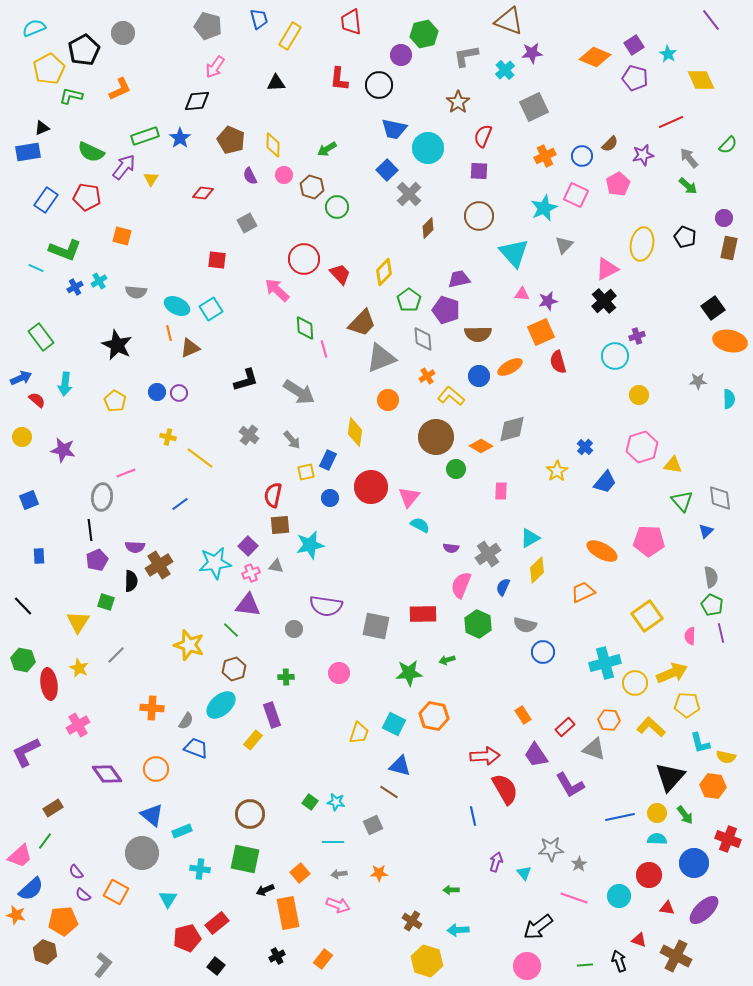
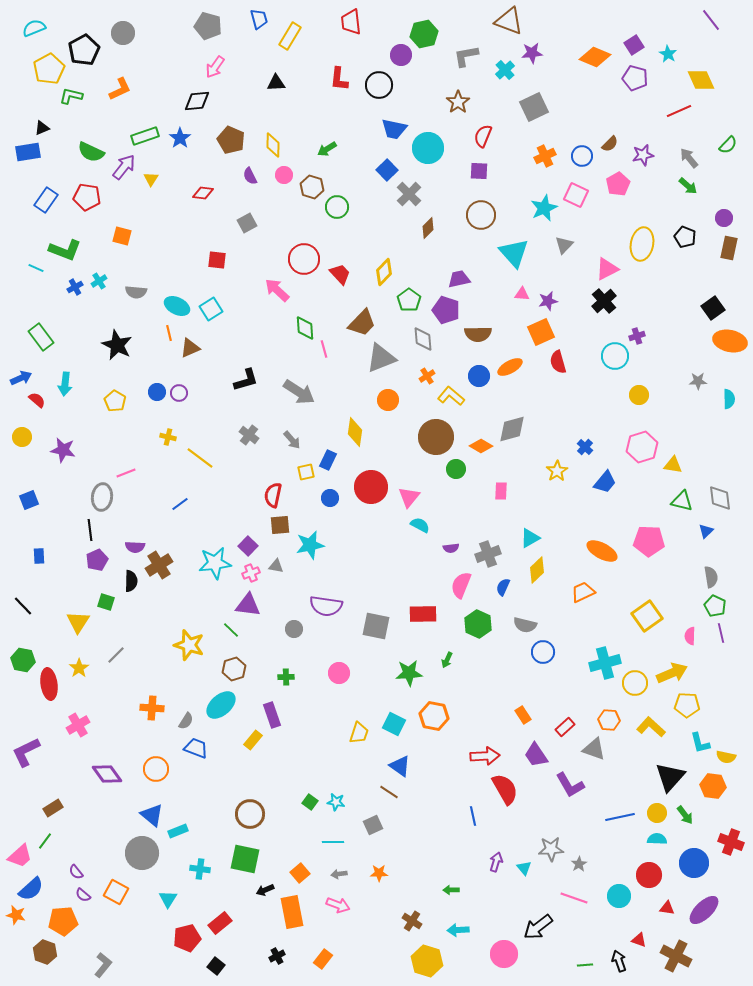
red line at (671, 122): moved 8 px right, 11 px up
brown circle at (479, 216): moved 2 px right, 1 px up
green triangle at (682, 501): rotated 35 degrees counterclockwise
purple semicircle at (451, 548): rotated 14 degrees counterclockwise
gray cross at (488, 554): rotated 15 degrees clockwise
green pentagon at (712, 605): moved 3 px right, 1 px down
green arrow at (447, 660): rotated 49 degrees counterclockwise
yellow star at (79, 668): rotated 12 degrees clockwise
blue triangle at (400, 766): rotated 20 degrees clockwise
cyan rectangle at (182, 831): moved 4 px left
red cross at (728, 839): moved 3 px right, 3 px down
cyan triangle at (524, 873): moved 5 px up
orange rectangle at (288, 913): moved 4 px right, 1 px up
red rectangle at (217, 923): moved 3 px right
pink circle at (527, 966): moved 23 px left, 12 px up
